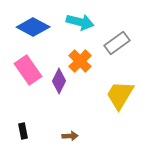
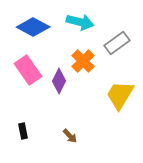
orange cross: moved 3 px right
brown arrow: rotated 49 degrees clockwise
